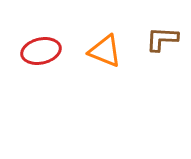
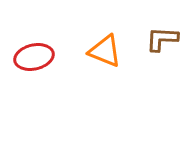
red ellipse: moved 7 px left, 6 px down
